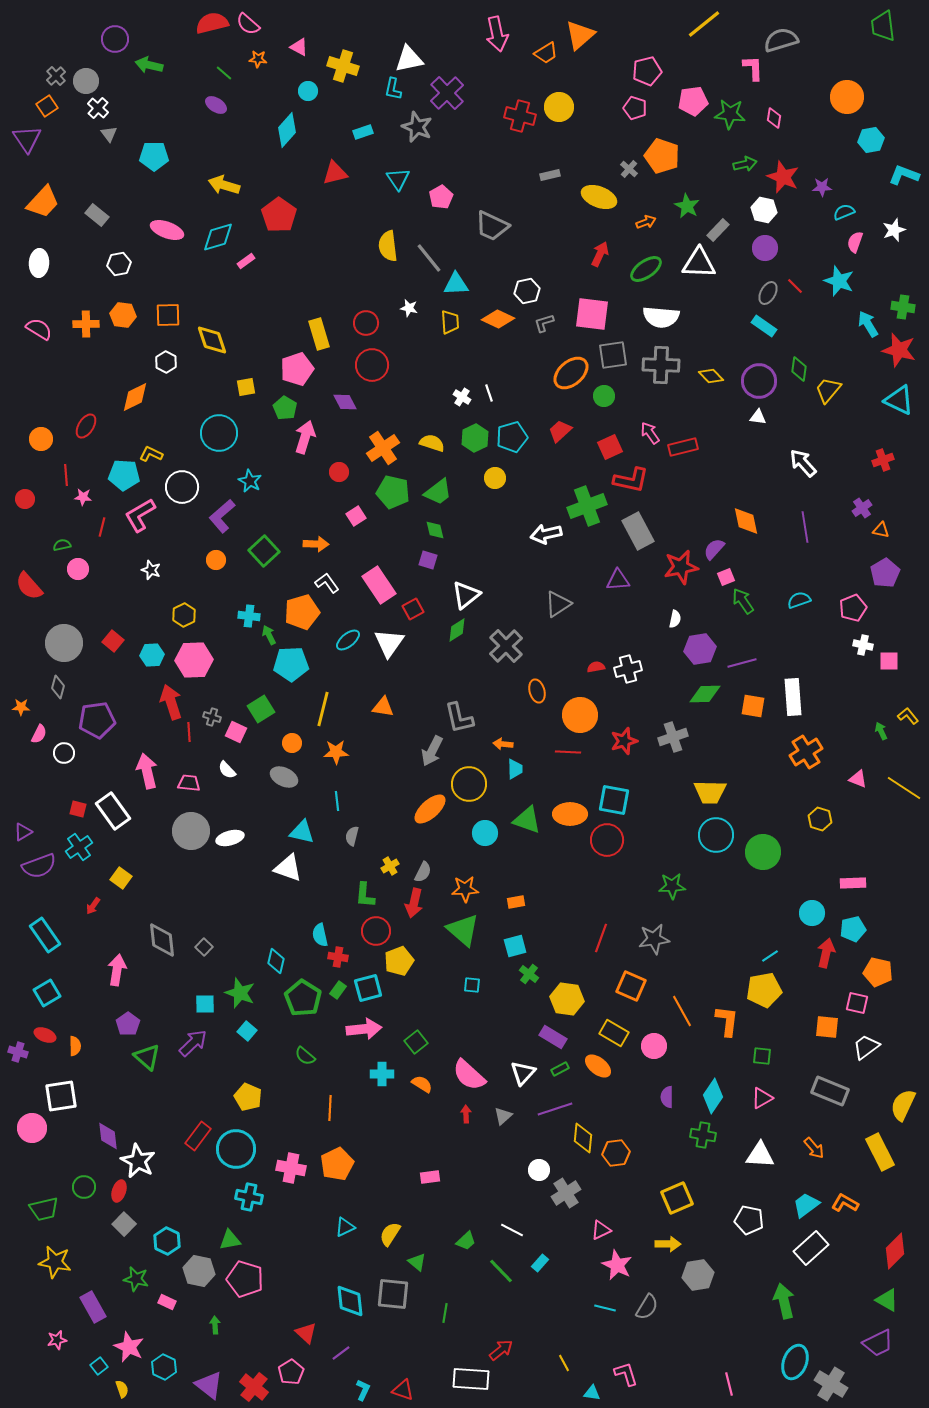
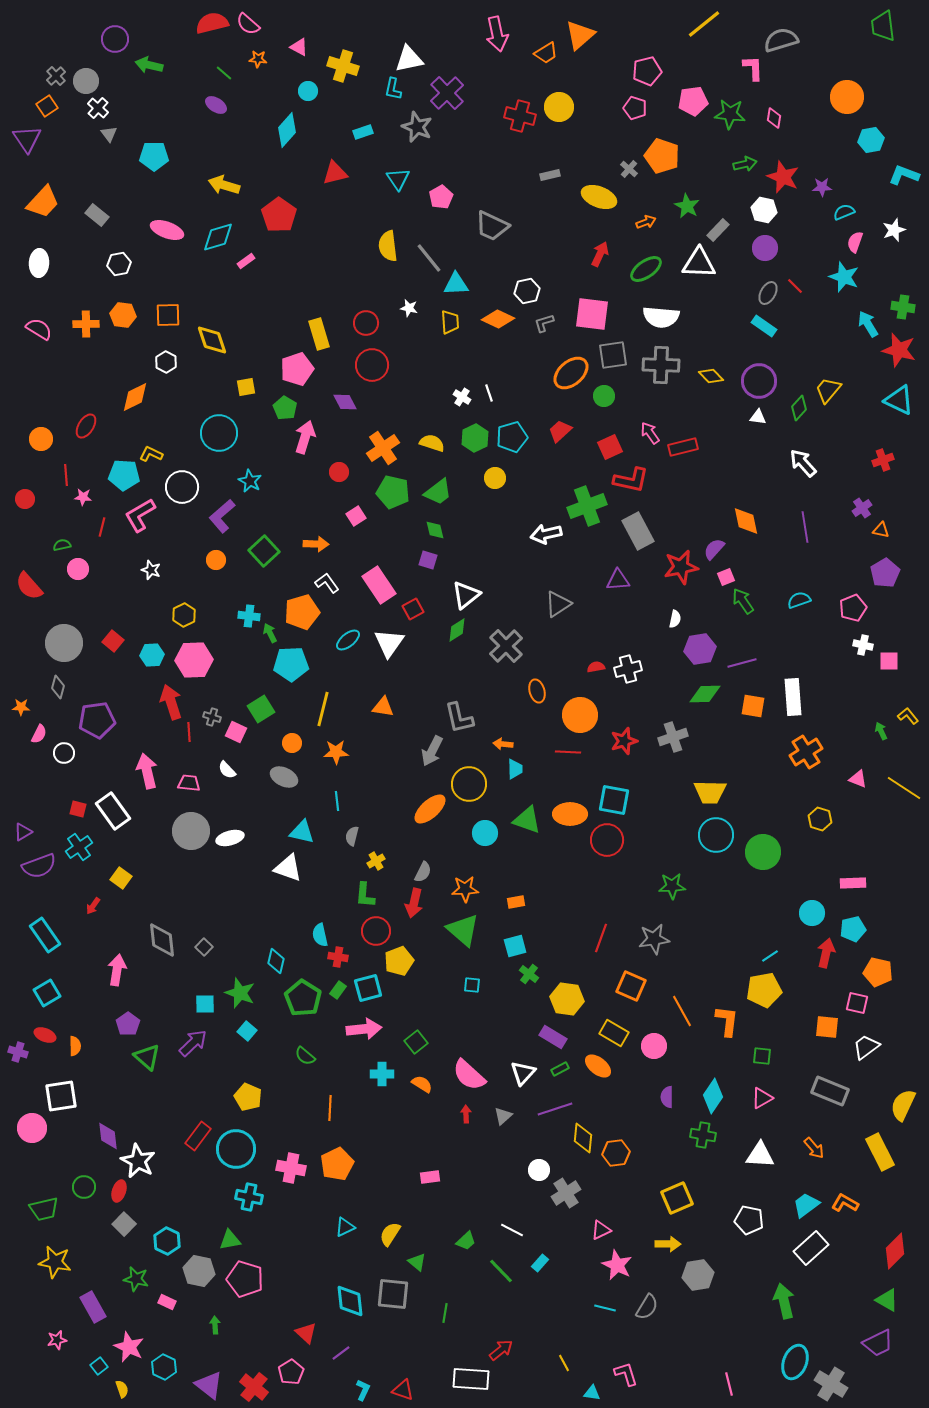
cyan star at (839, 281): moved 5 px right, 4 px up
green diamond at (799, 369): moved 39 px down; rotated 35 degrees clockwise
green arrow at (269, 635): moved 1 px right, 2 px up
yellow cross at (390, 866): moved 14 px left, 5 px up
